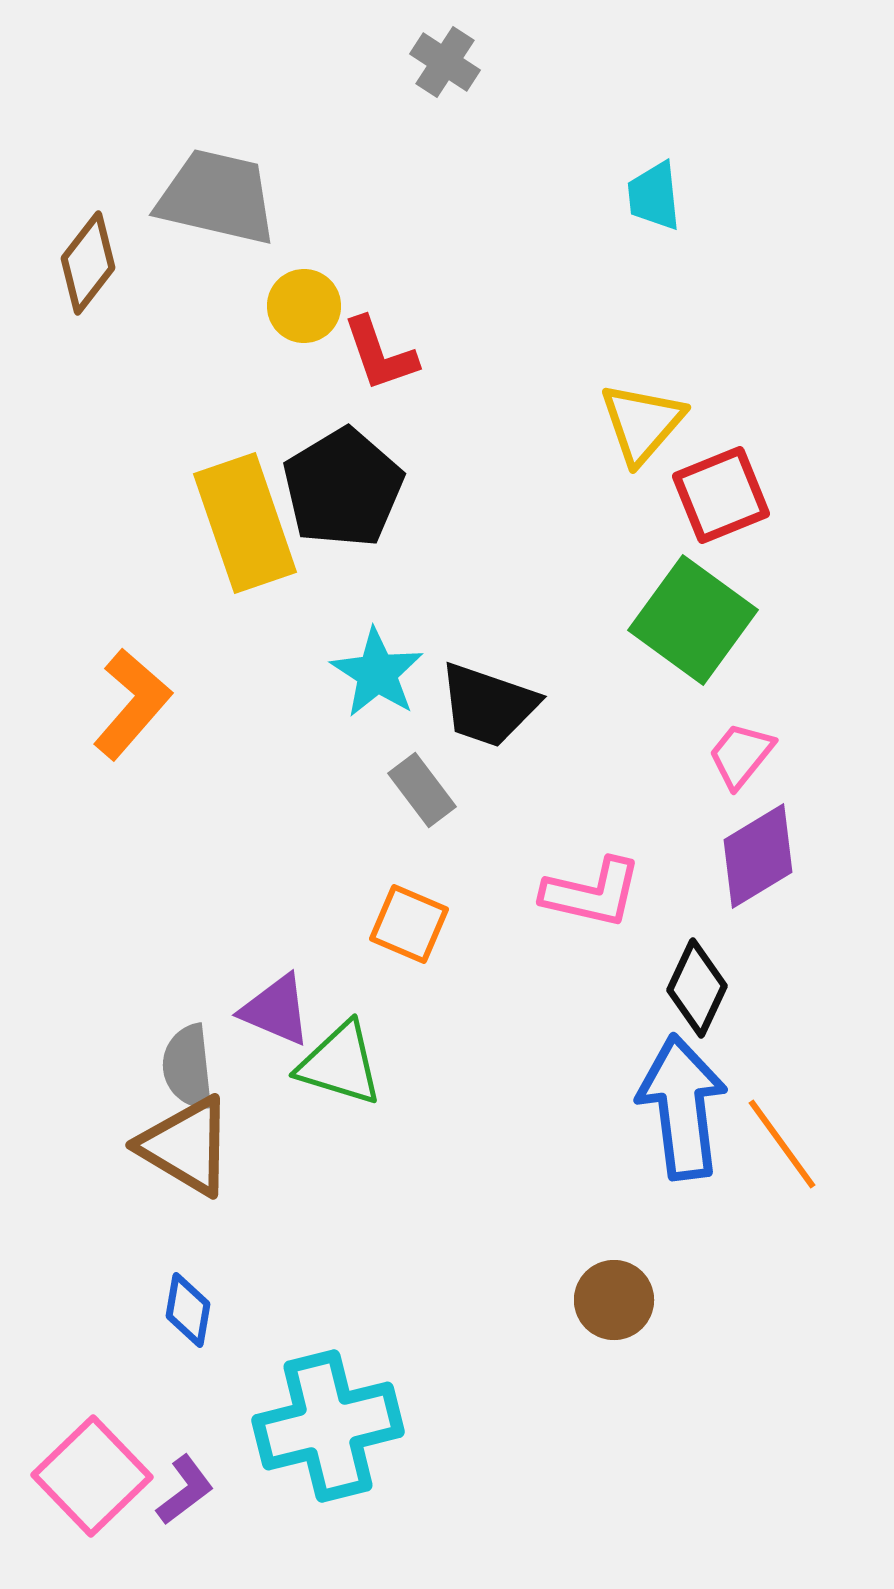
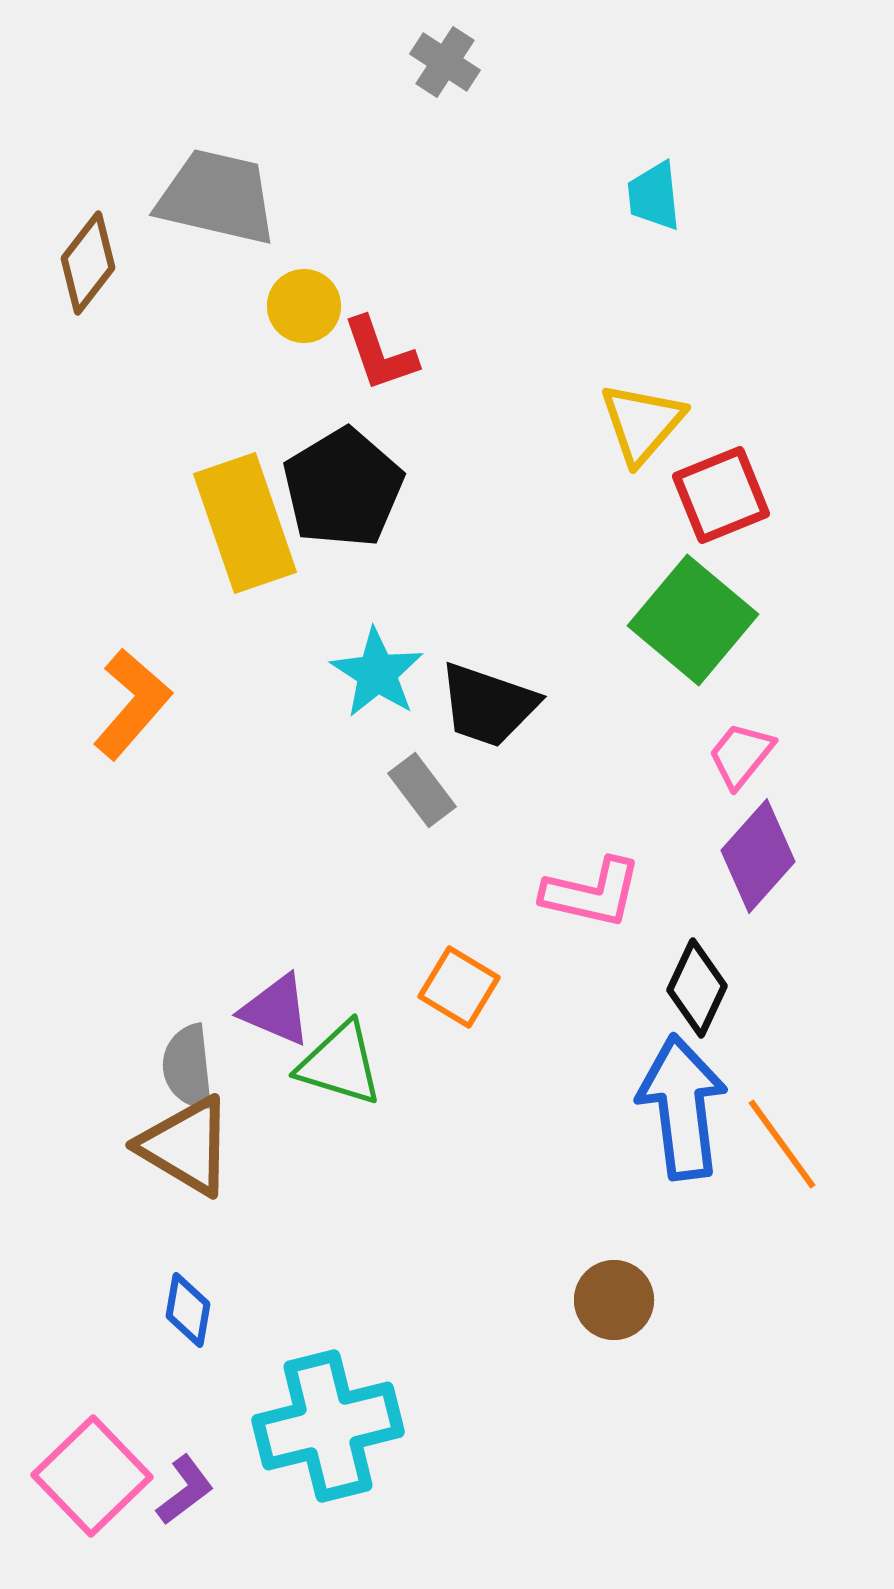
green square: rotated 4 degrees clockwise
purple diamond: rotated 17 degrees counterclockwise
orange square: moved 50 px right, 63 px down; rotated 8 degrees clockwise
